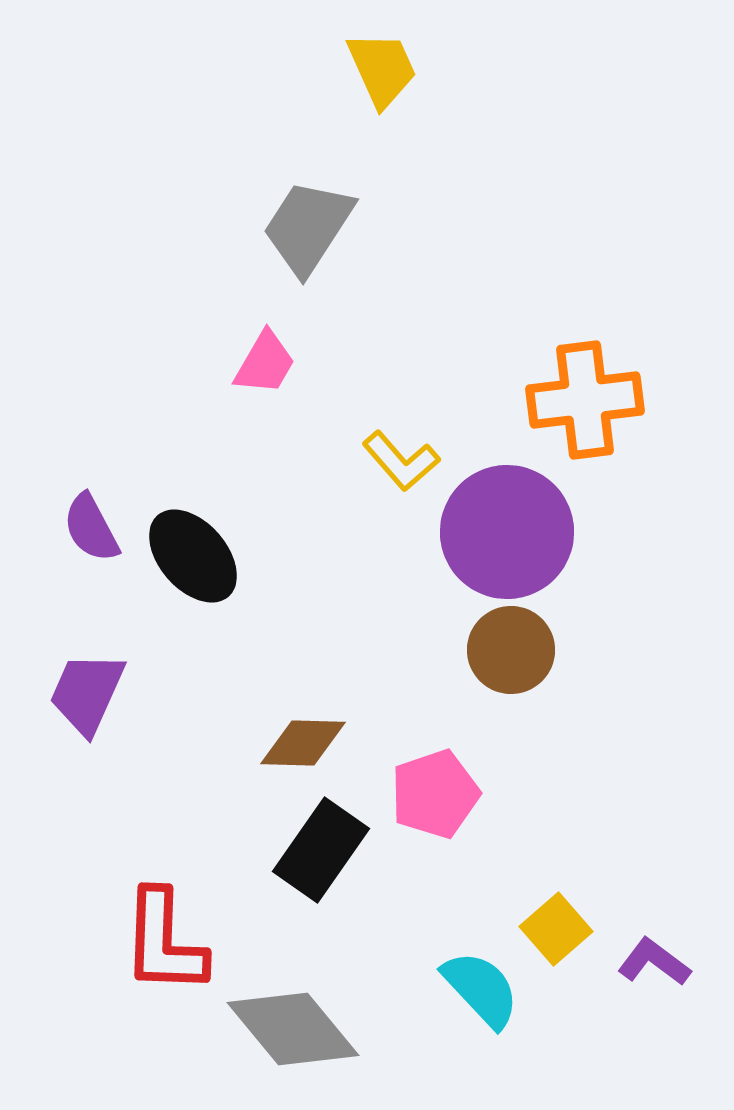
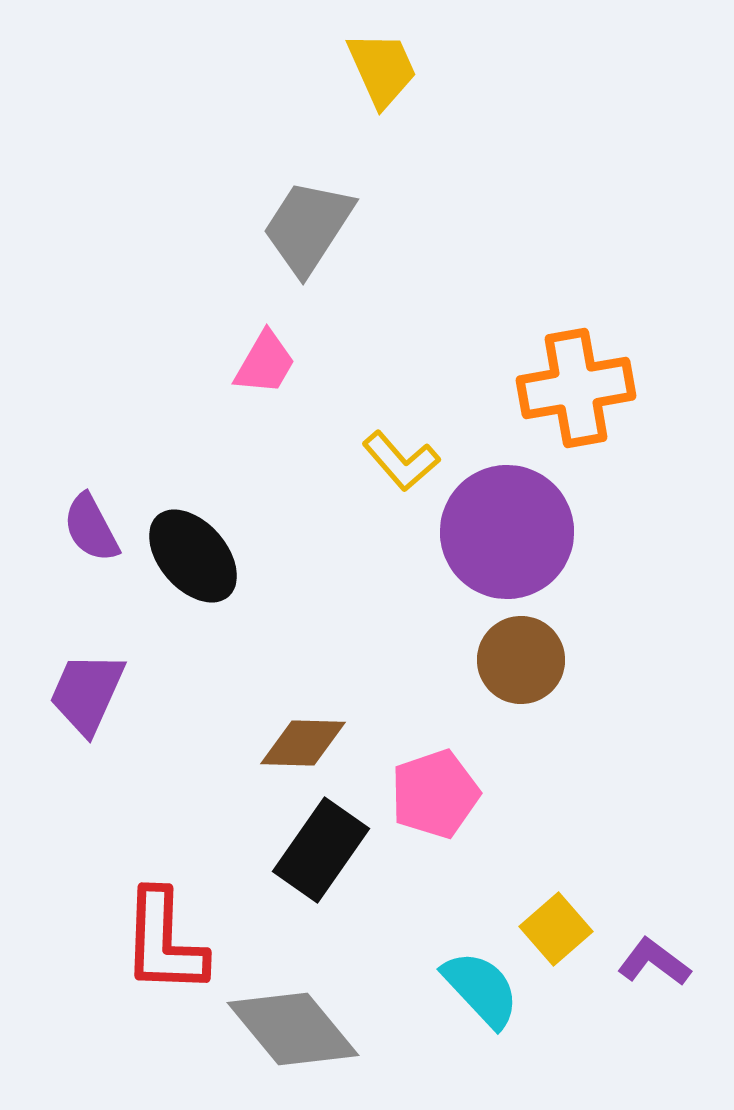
orange cross: moved 9 px left, 12 px up; rotated 3 degrees counterclockwise
brown circle: moved 10 px right, 10 px down
